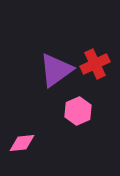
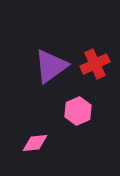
purple triangle: moved 5 px left, 4 px up
pink diamond: moved 13 px right
